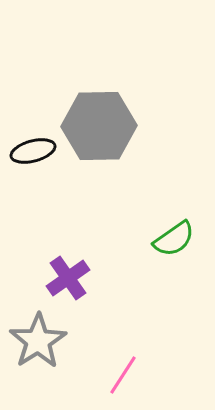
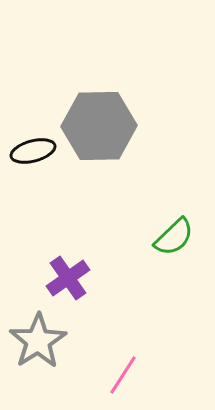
green semicircle: moved 2 px up; rotated 9 degrees counterclockwise
